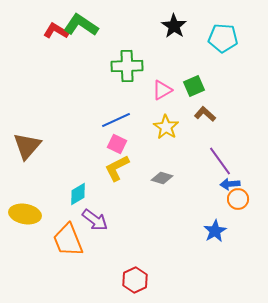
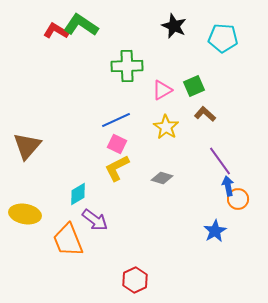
black star: rotated 10 degrees counterclockwise
blue arrow: moved 2 px left, 2 px down; rotated 84 degrees clockwise
